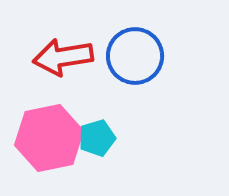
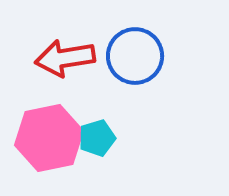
red arrow: moved 2 px right, 1 px down
